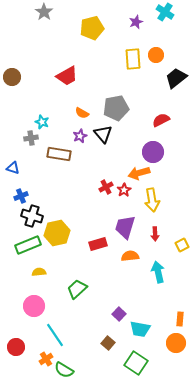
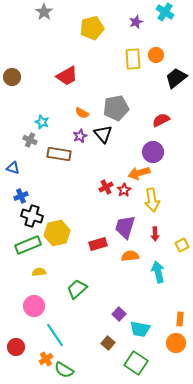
gray cross at (31, 138): moved 1 px left, 2 px down; rotated 32 degrees clockwise
